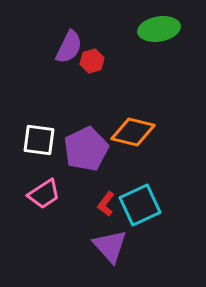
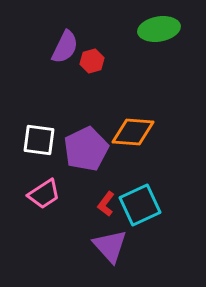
purple semicircle: moved 4 px left
orange diamond: rotated 9 degrees counterclockwise
